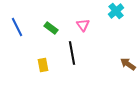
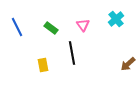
cyan cross: moved 8 px down
brown arrow: rotated 77 degrees counterclockwise
